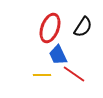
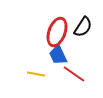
red ellipse: moved 7 px right, 4 px down
yellow line: moved 6 px left, 1 px up; rotated 12 degrees clockwise
